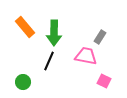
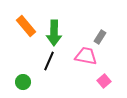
orange rectangle: moved 1 px right, 1 px up
pink square: rotated 24 degrees clockwise
